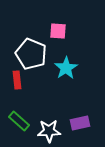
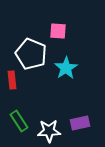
red rectangle: moved 5 px left
green rectangle: rotated 15 degrees clockwise
